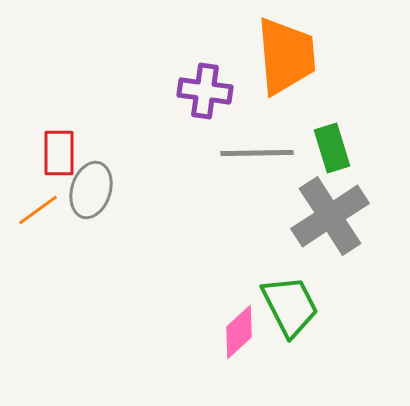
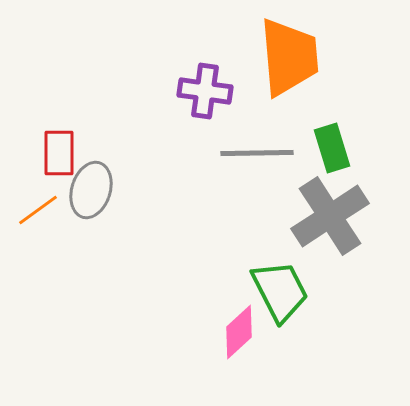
orange trapezoid: moved 3 px right, 1 px down
green trapezoid: moved 10 px left, 15 px up
